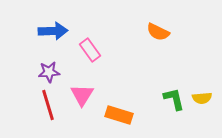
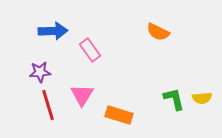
purple star: moved 9 px left
